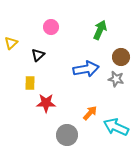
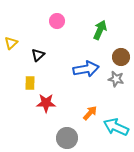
pink circle: moved 6 px right, 6 px up
gray circle: moved 3 px down
